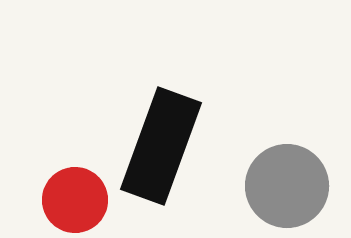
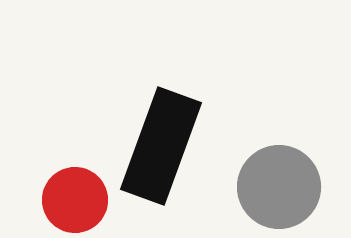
gray circle: moved 8 px left, 1 px down
